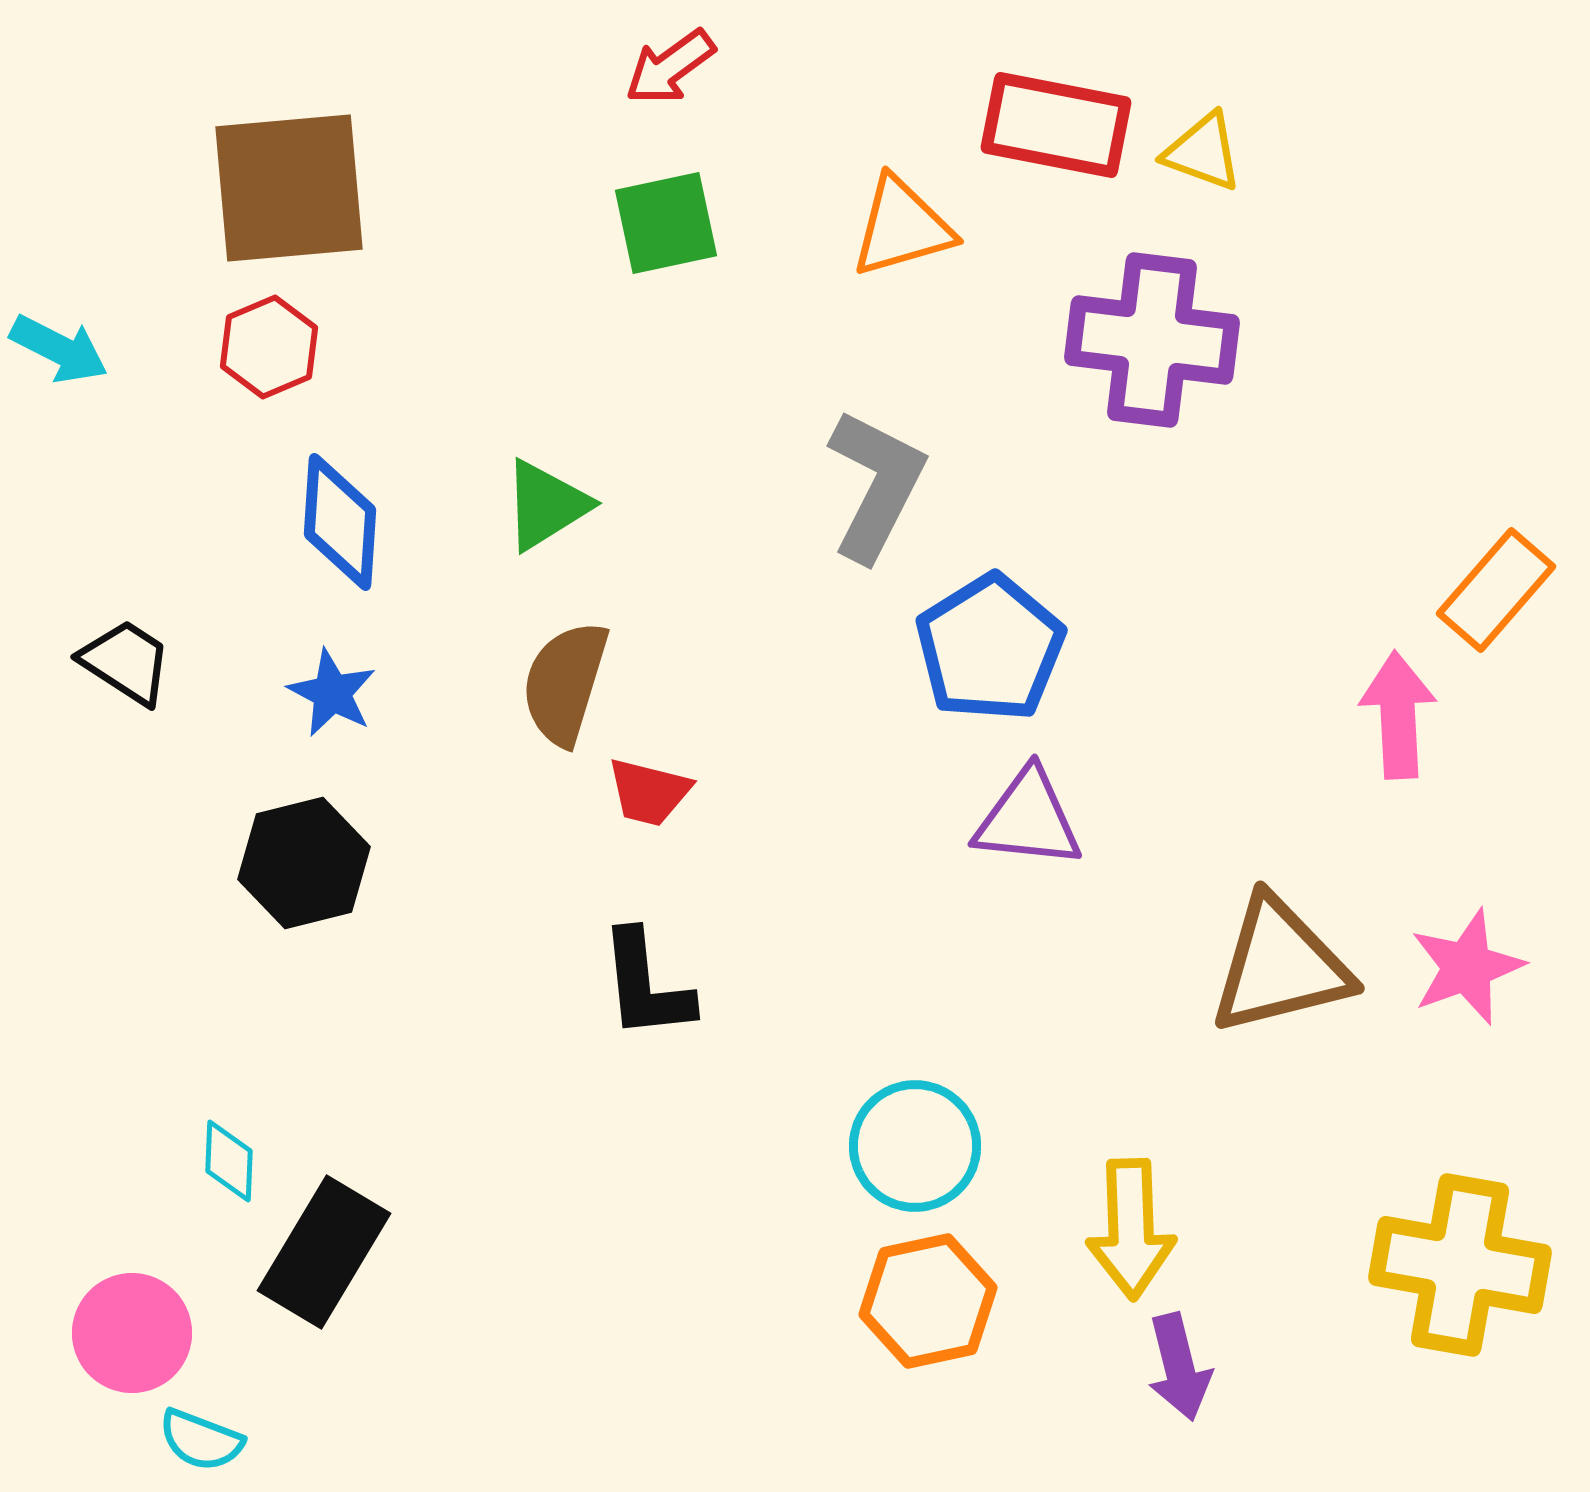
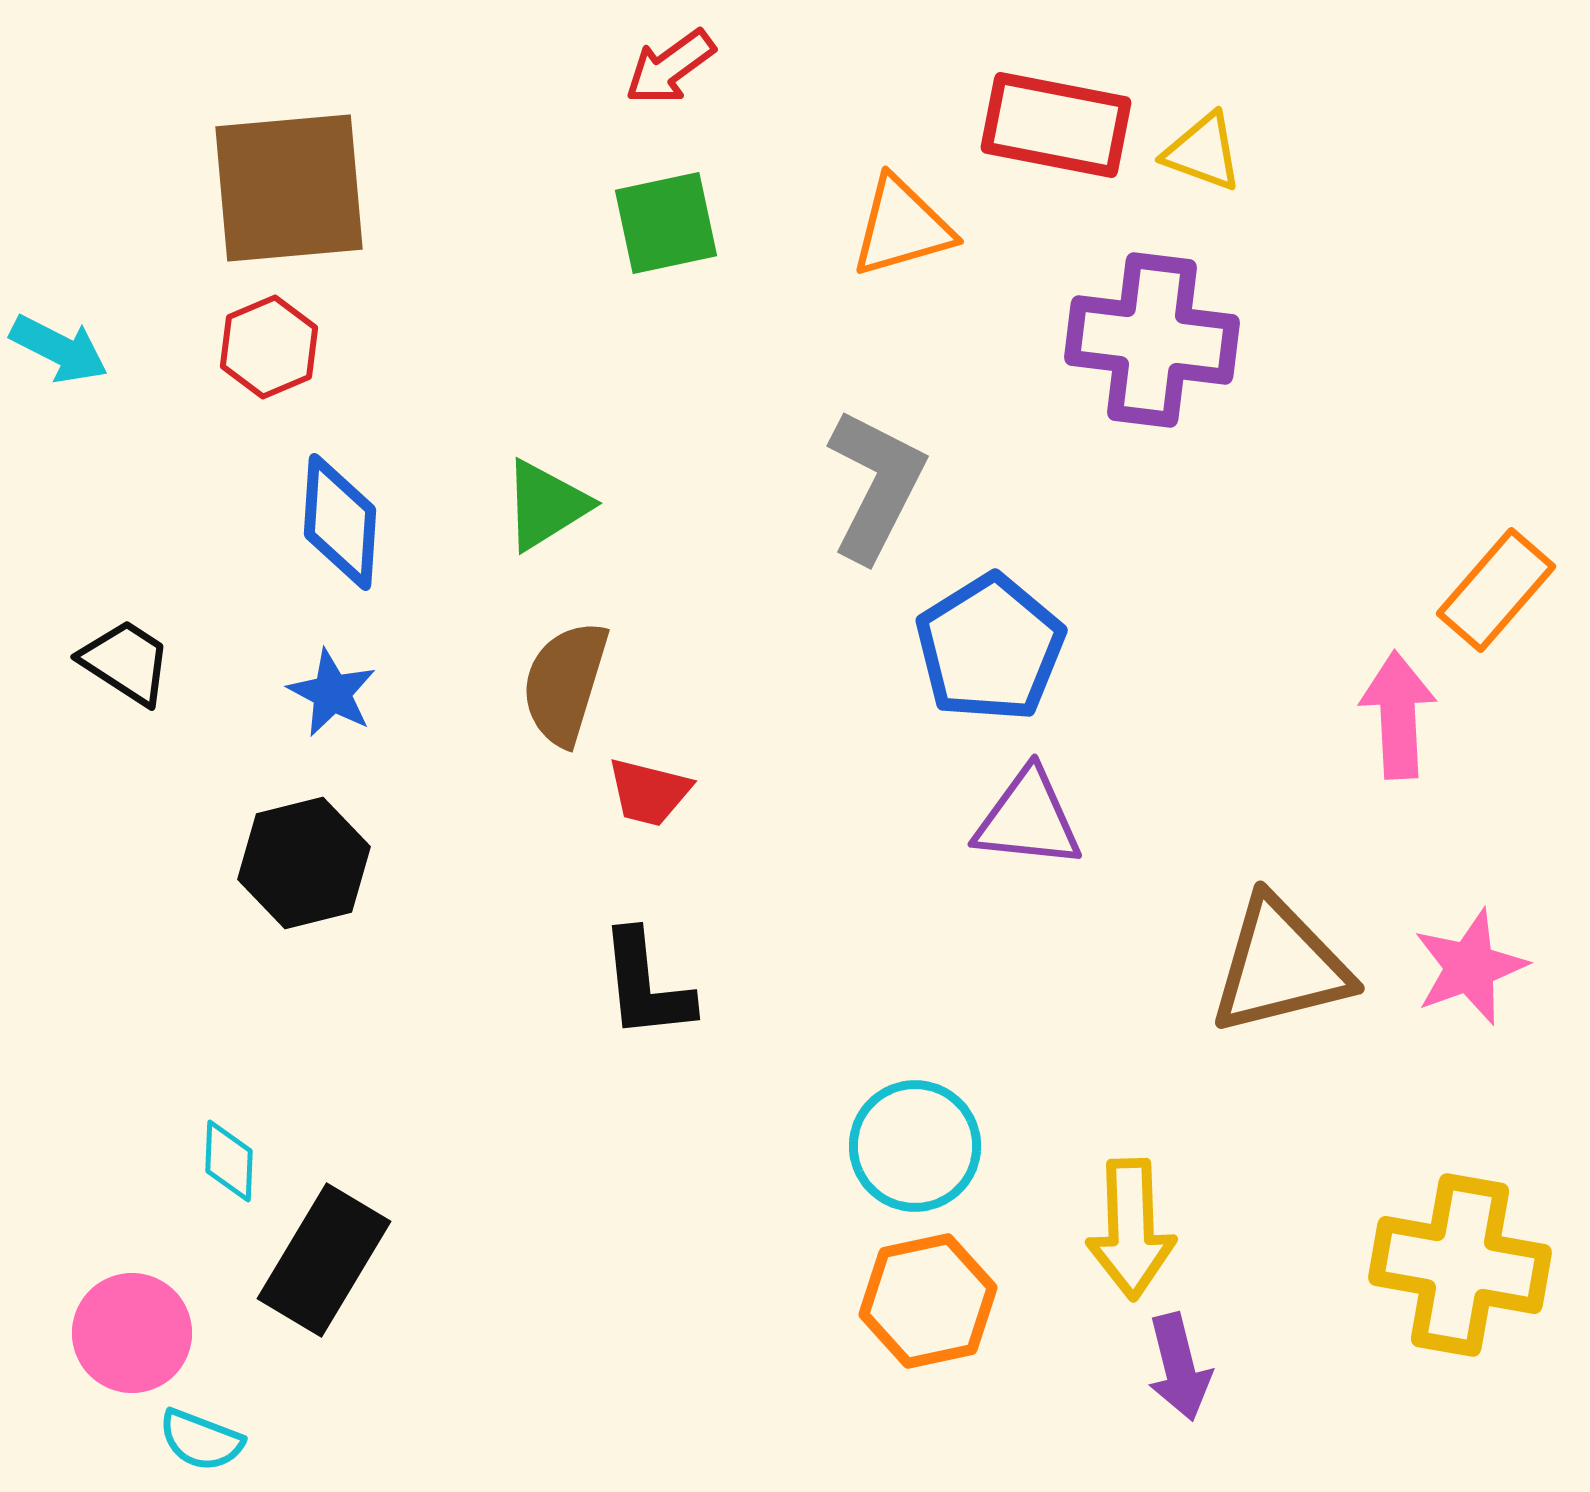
pink star: moved 3 px right
black rectangle: moved 8 px down
